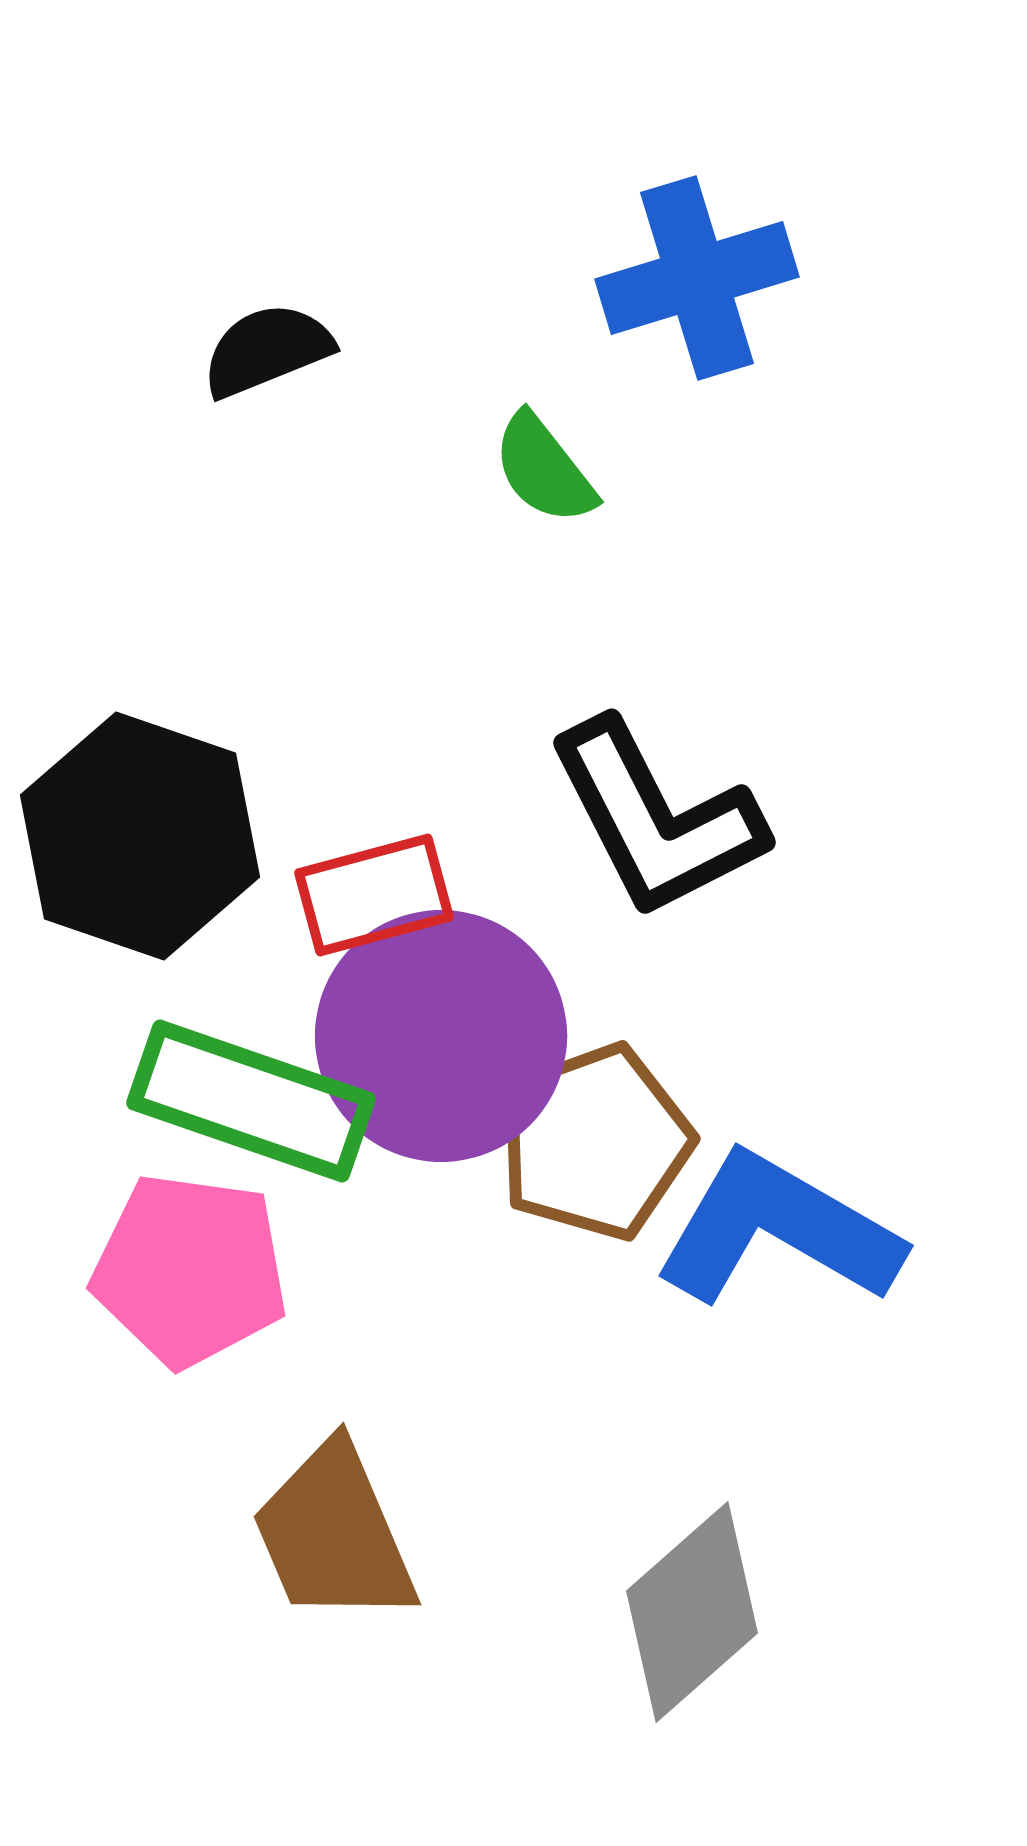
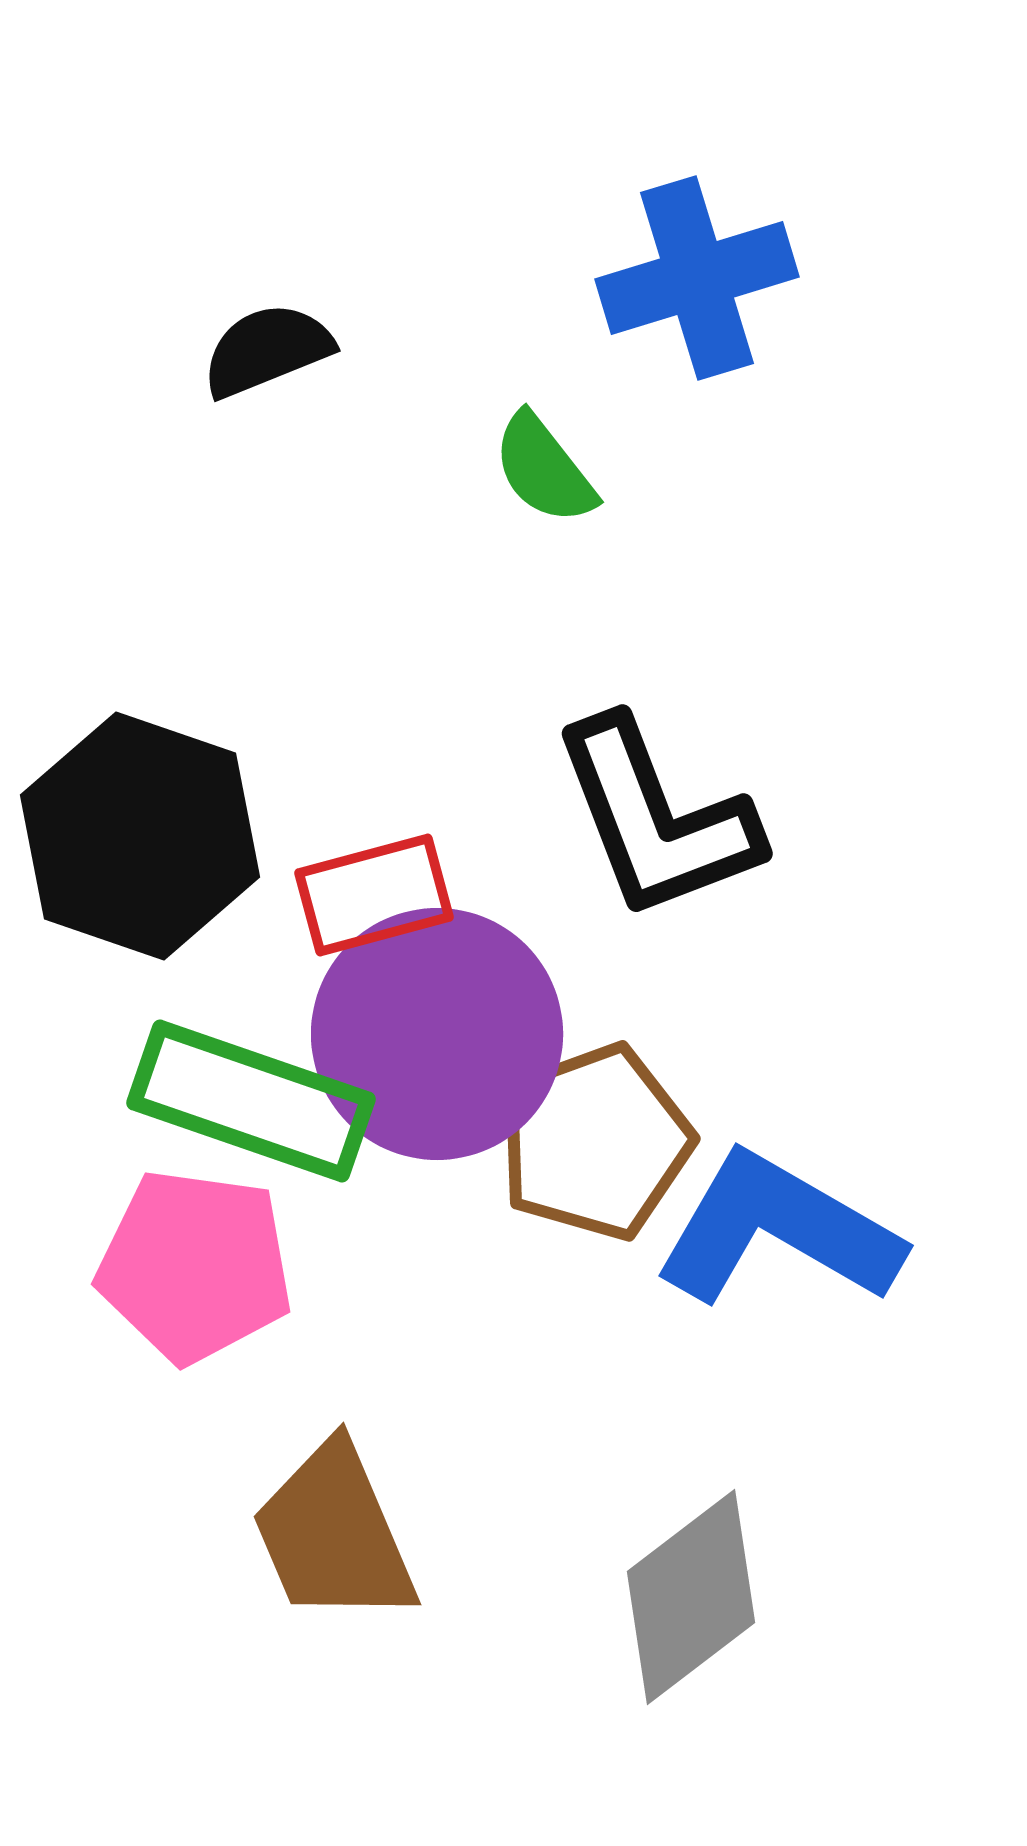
black L-shape: rotated 6 degrees clockwise
purple circle: moved 4 px left, 2 px up
pink pentagon: moved 5 px right, 4 px up
gray diamond: moved 1 px left, 15 px up; rotated 4 degrees clockwise
